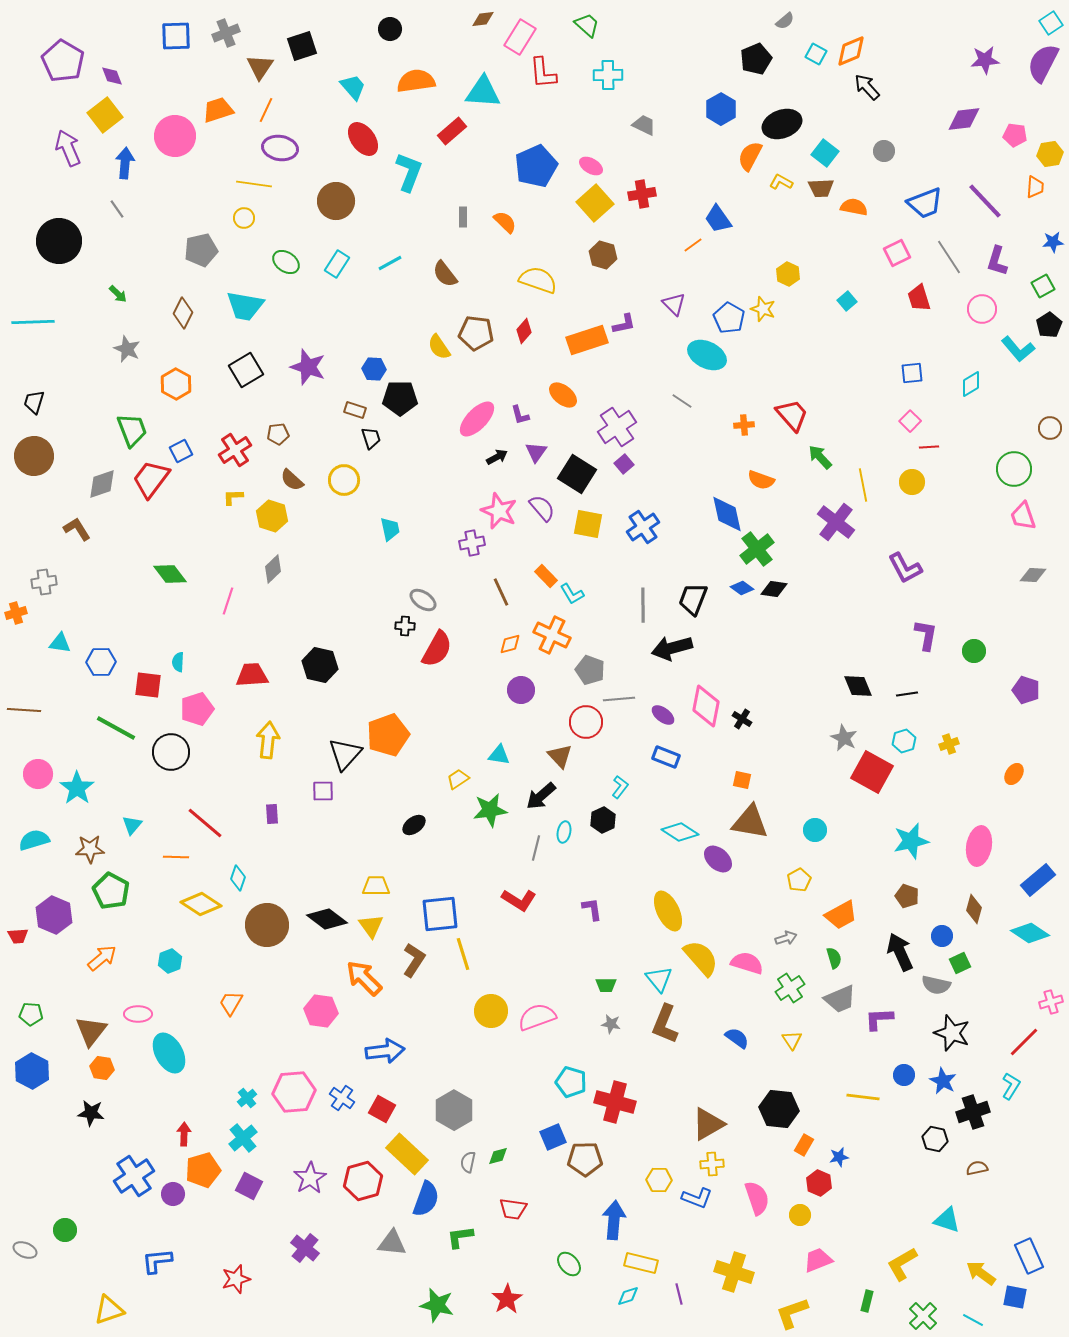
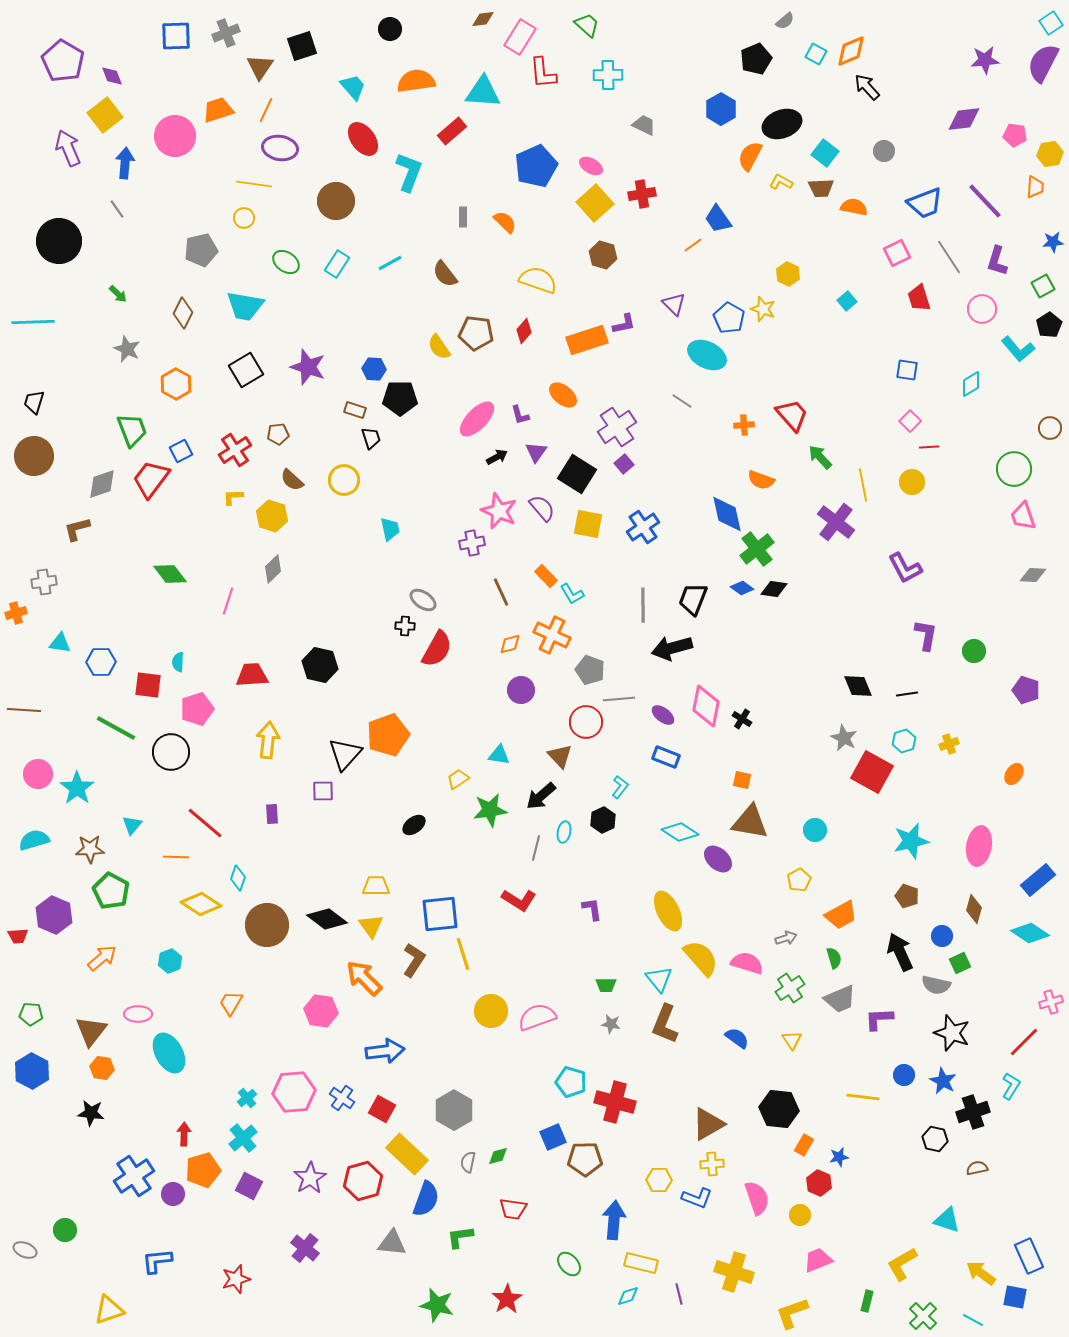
blue square at (912, 373): moved 5 px left, 3 px up; rotated 15 degrees clockwise
brown L-shape at (77, 529): rotated 72 degrees counterclockwise
